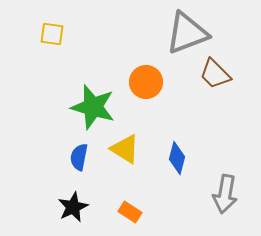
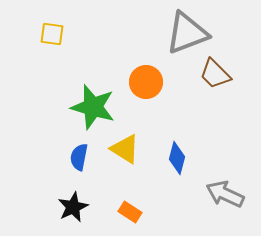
gray arrow: rotated 105 degrees clockwise
